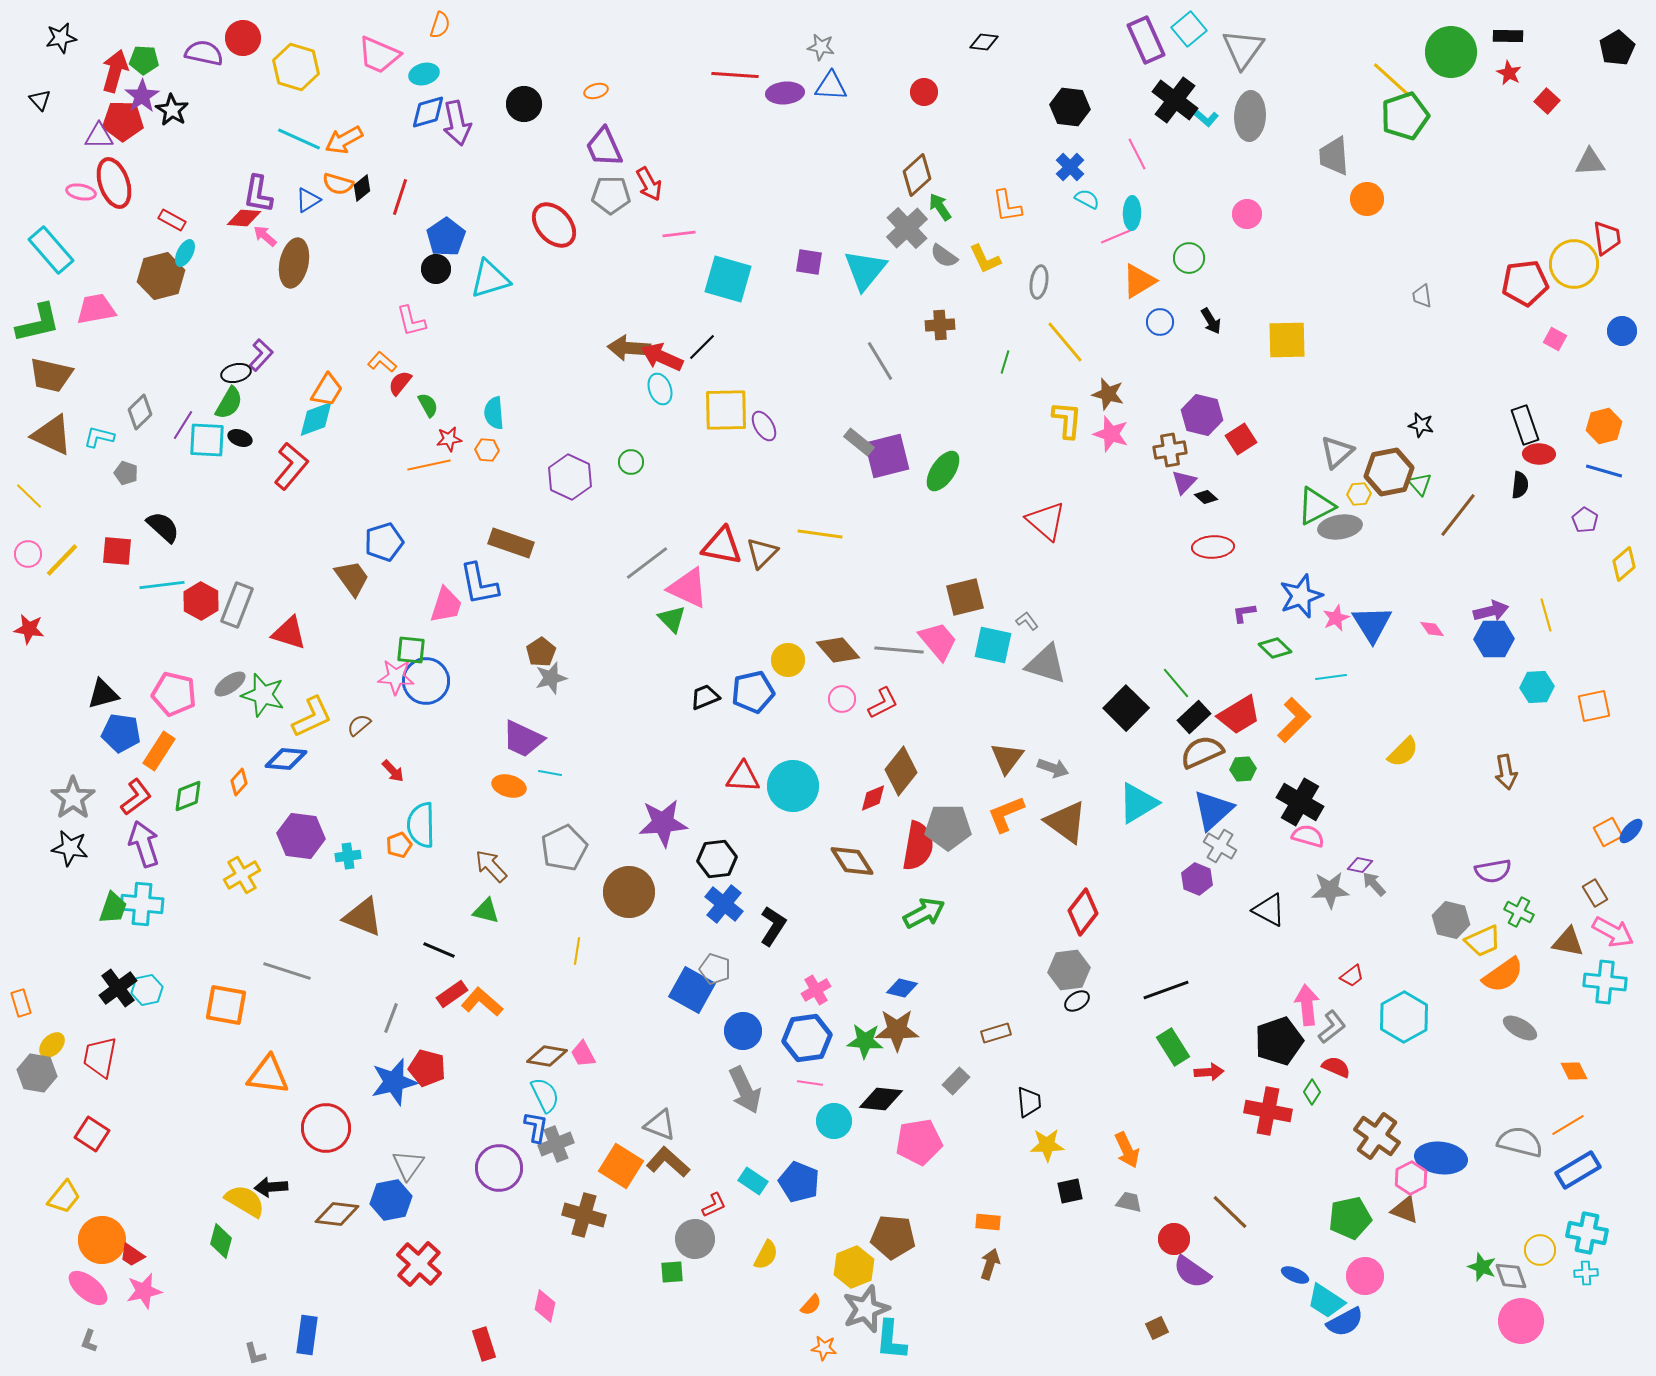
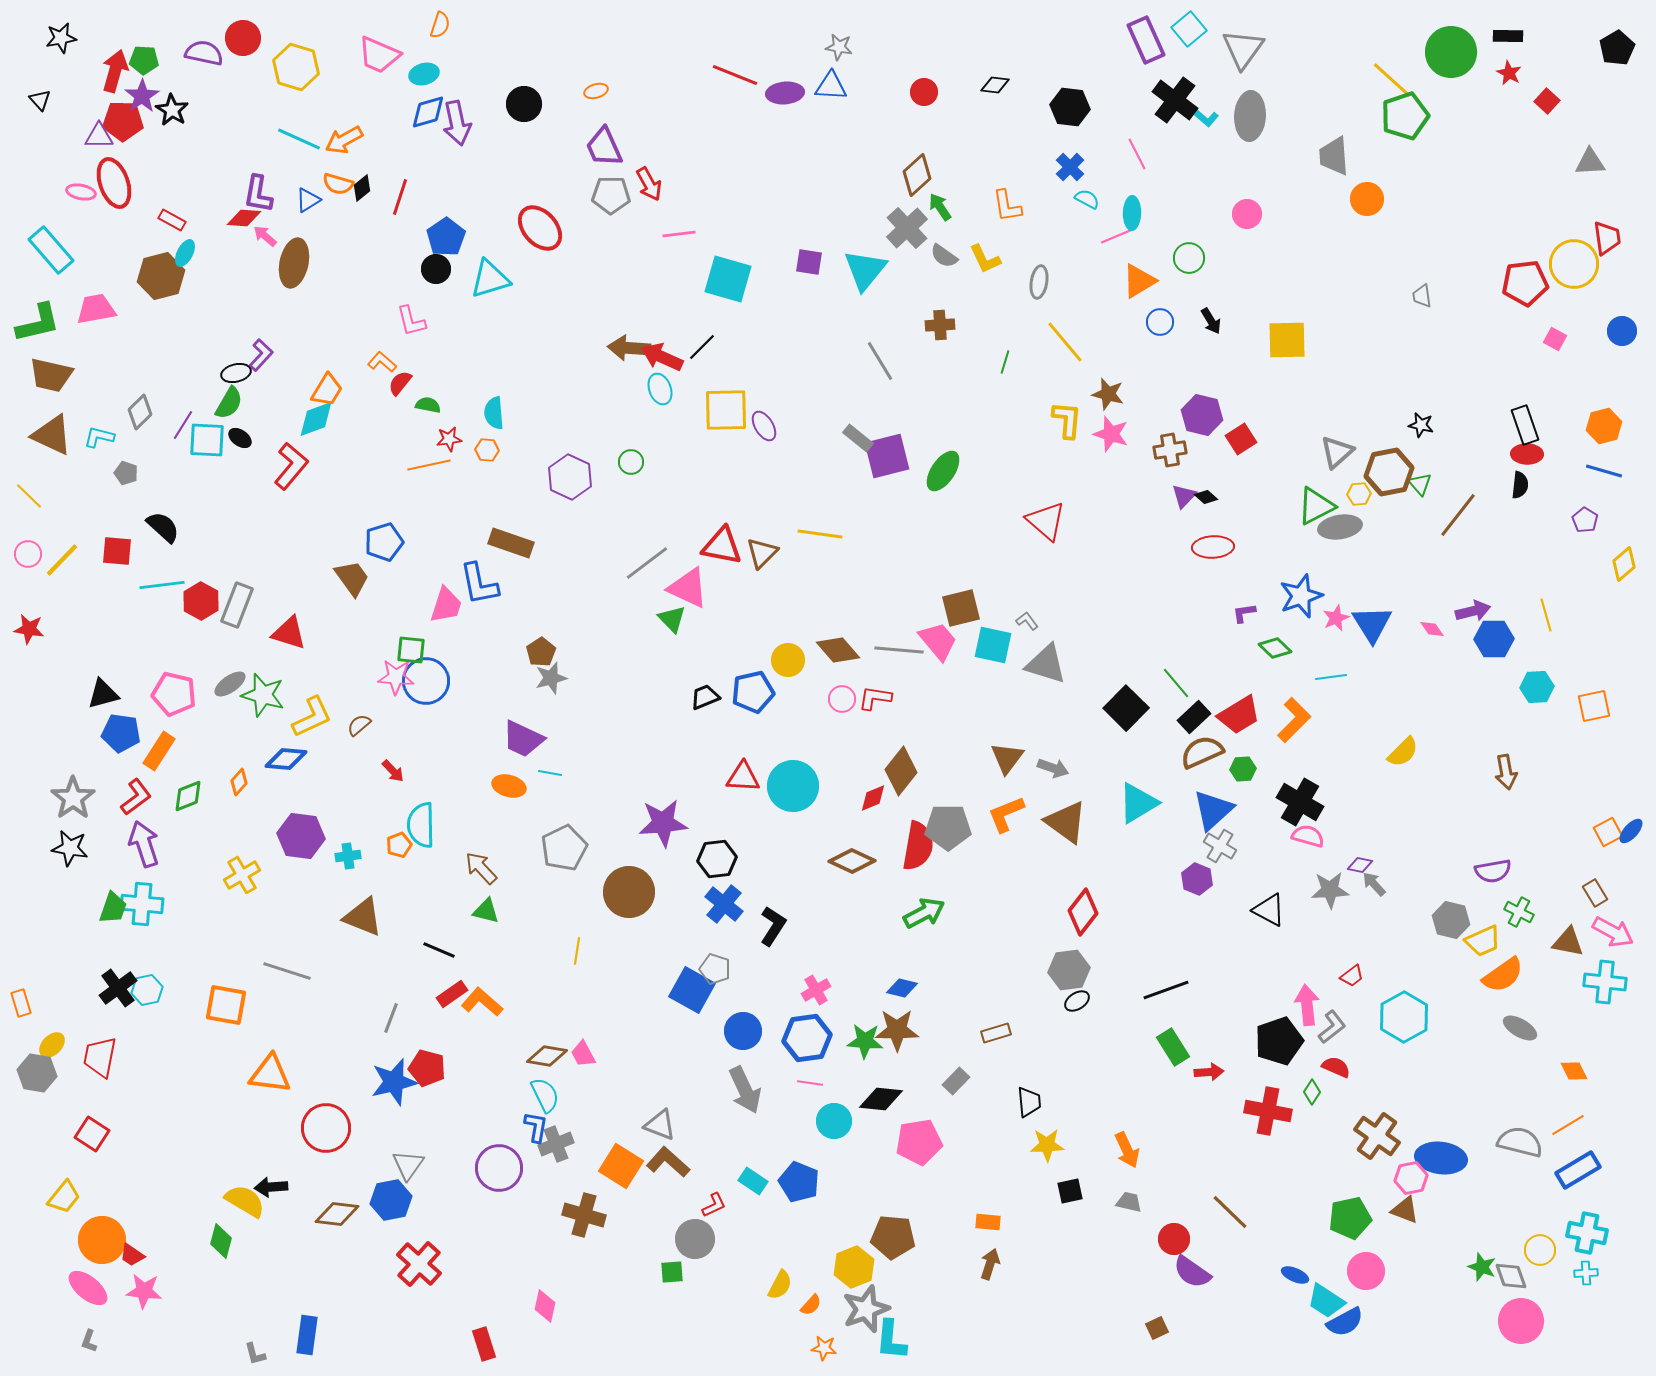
black diamond at (984, 42): moved 11 px right, 43 px down
gray star at (821, 47): moved 18 px right
red line at (735, 75): rotated 18 degrees clockwise
red ellipse at (554, 225): moved 14 px left, 3 px down
green semicircle at (428, 405): rotated 50 degrees counterclockwise
black ellipse at (240, 438): rotated 15 degrees clockwise
gray rectangle at (859, 442): moved 1 px left, 4 px up
red ellipse at (1539, 454): moved 12 px left
purple triangle at (1184, 482): moved 14 px down
brown square at (965, 597): moved 4 px left, 11 px down
purple arrow at (1491, 611): moved 18 px left
red L-shape at (883, 703): moved 8 px left, 5 px up; rotated 144 degrees counterclockwise
brown diamond at (852, 861): rotated 33 degrees counterclockwise
brown arrow at (491, 866): moved 10 px left, 2 px down
orange triangle at (268, 1075): moved 2 px right, 1 px up
pink hexagon at (1411, 1178): rotated 16 degrees clockwise
yellow semicircle at (766, 1255): moved 14 px right, 30 px down
pink circle at (1365, 1276): moved 1 px right, 5 px up
pink star at (144, 1291): rotated 18 degrees clockwise
